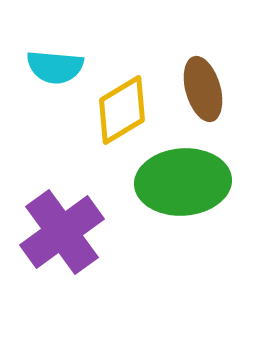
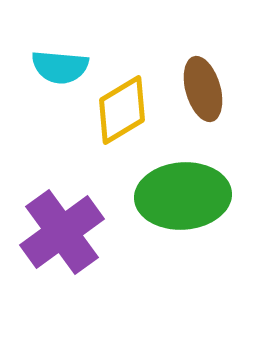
cyan semicircle: moved 5 px right
green ellipse: moved 14 px down
